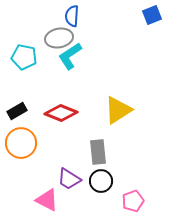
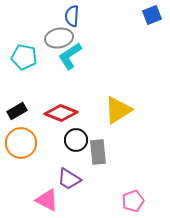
black circle: moved 25 px left, 41 px up
